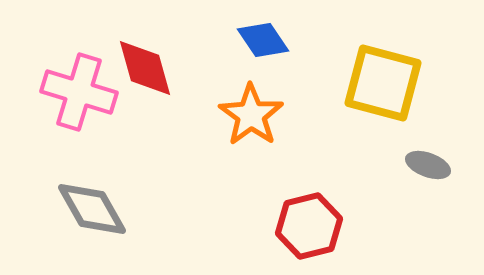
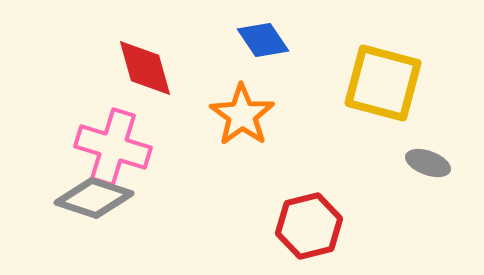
pink cross: moved 34 px right, 55 px down
orange star: moved 9 px left
gray ellipse: moved 2 px up
gray diamond: moved 2 px right, 11 px up; rotated 42 degrees counterclockwise
